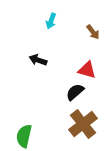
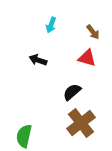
cyan arrow: moved 4 px down
red triangle: moved 12 px up
black semicircle: moved 3 px left
brown cross: moved 2 px left, 1 px up
